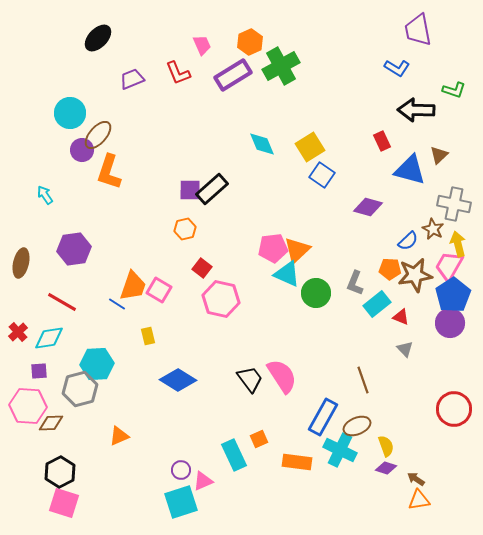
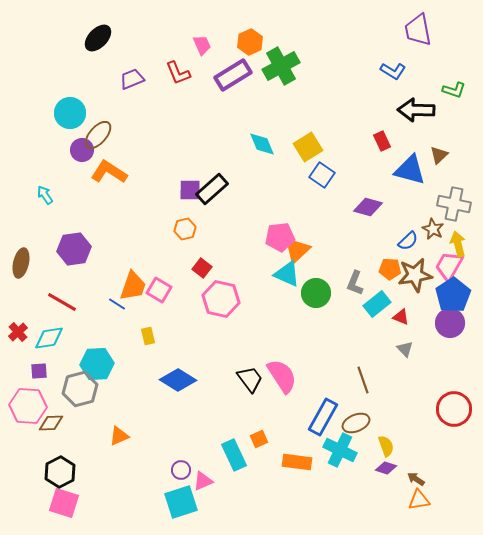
blue L-shape at (397, 68): moved 4 px left, 3 px down
yellow square at (310, 147): moved 2 px left
orange L-shape at (109, 172): rotated 105 degrees clockwise
pink pentagon at (273, 248): moved 7 px right, 11 px up
brown ellipse at (357, 426): moved 1 px left, 3 px up
